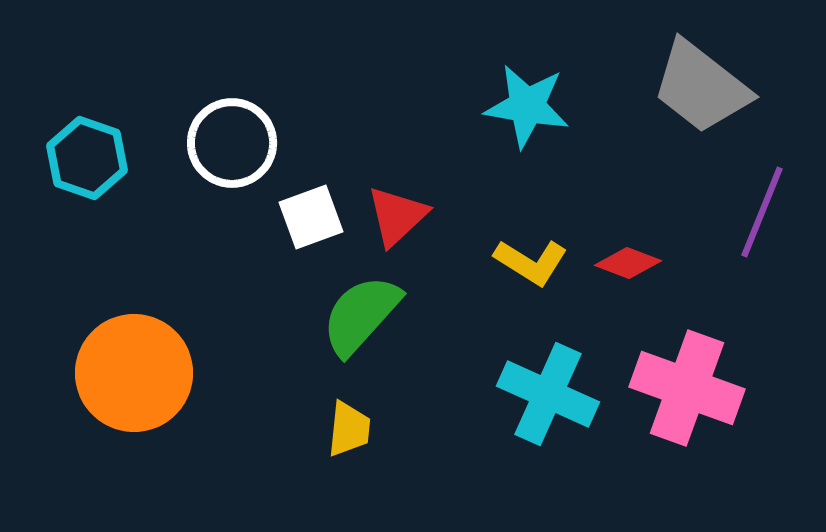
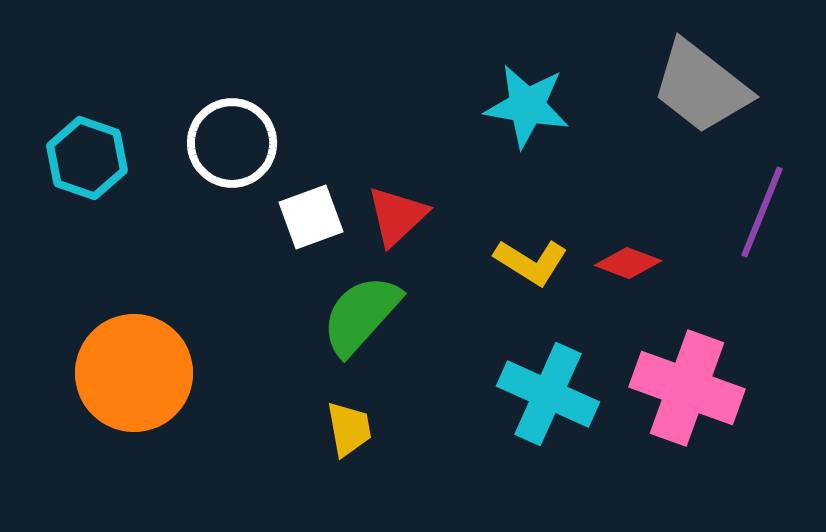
yellow trapezoid: rotated 16 degrees counterclockwise
